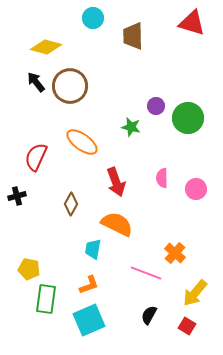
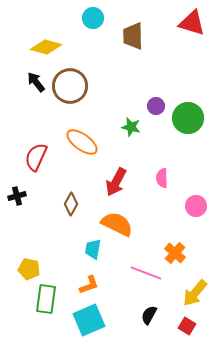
red arrow: rotated 48 degrees clockwise
pink circle: moved 17 px down
